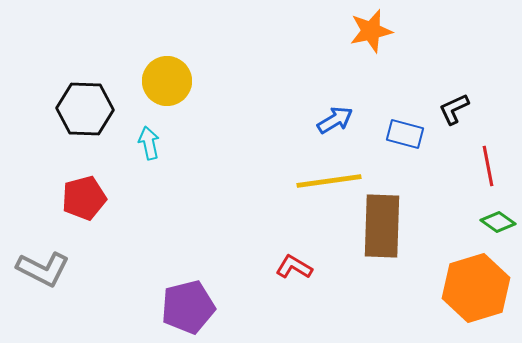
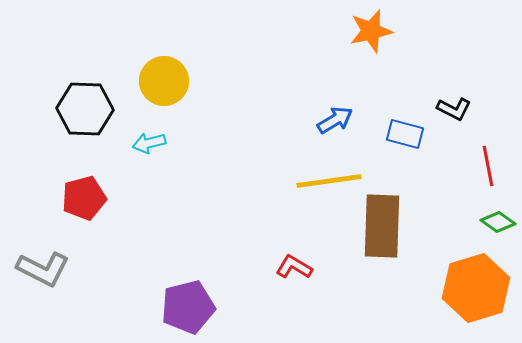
yellow circle: moved 3 px left
black L-shape: rotated 128 degrees counterclockwise
cyan arrow: rotated 92 degrees counterclockwise
